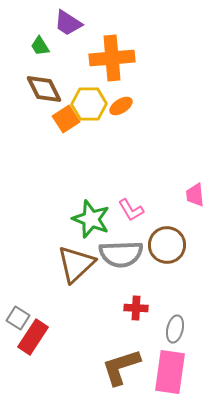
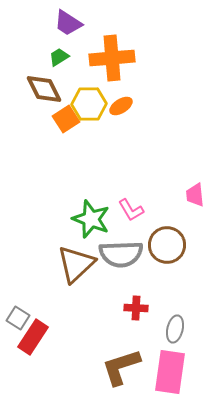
green trapezoid: moved 19 px right, 11 px down; rotated 90 degrees clockwise
